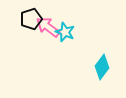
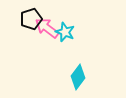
pink arrow: moved 1 px left, 1 px down
cyan diamond: moved 24 px left, 10 px down
